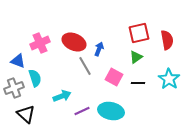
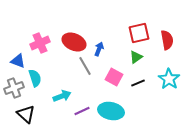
black line: rotated 24 degrees counterclockwise
